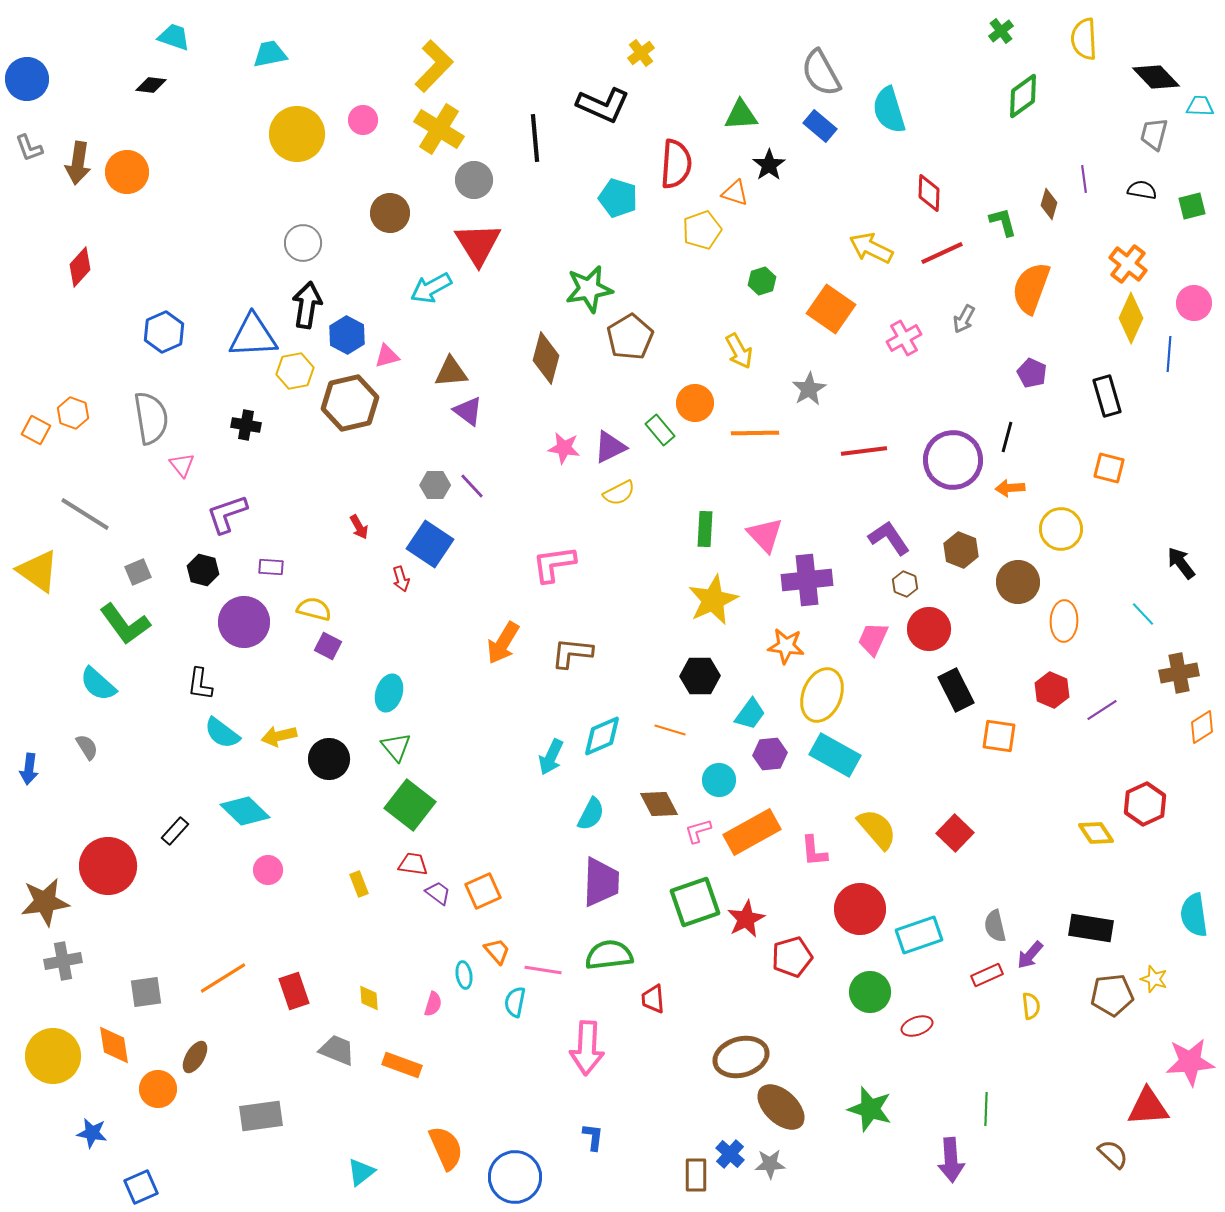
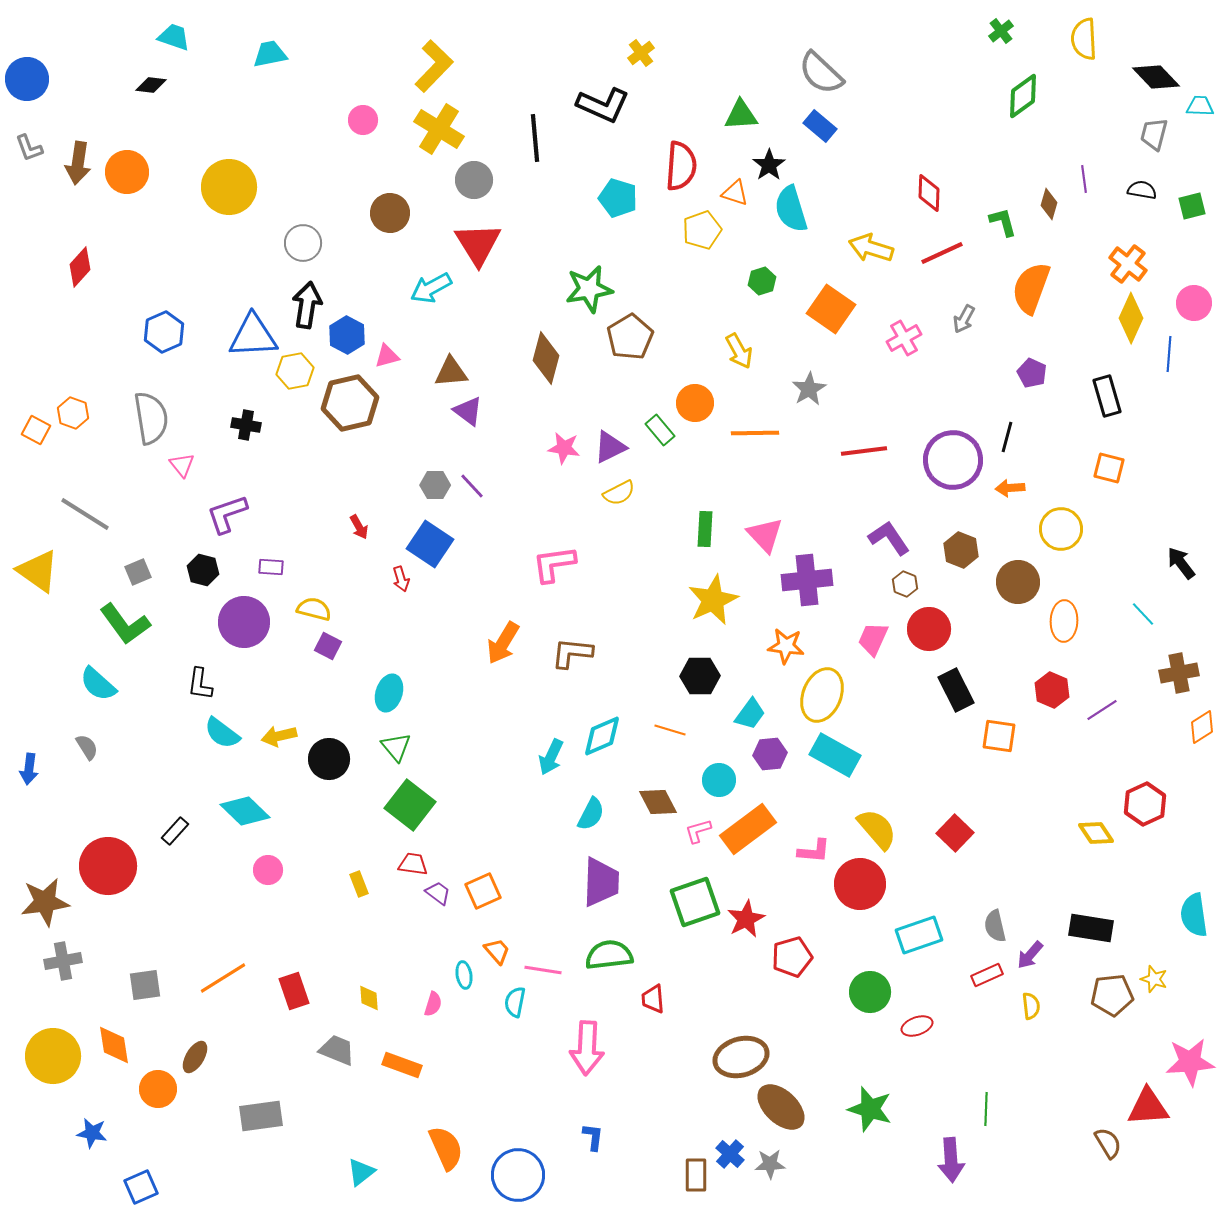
gray semicircle at (821, 73): rotated 18 degrees counterclockwise
cyan semicircle at (889, 110): moved 98 px left, 99 px down
yellow circle at (297, 134): moved 68 px left, 53 px down
red semicircle at (676, 164): moved 5 px right, 2 px down
yellow arrow at (871, 248): rotated 9 degrees counterclockwise
brown diamond at (659, 804): moved 1 px left, 2 px up
orange rectangle at (752, 832): moved 4 px left, 3 px up; rotated 8 degrees counterclockwise
pink L-shape at (814, 851): rotated 80 degrees counterclockwise
red circle at (860, 909): moved 25 px up
gray square at (146, 992): moved 1 px left, 7 px up
brown semicircle at (1113, 1154): moved 5 px left, 11 px up; rotated 16 degrees clockwise
blue circle at (515, 1177): moved 3 px right, 2 px up
